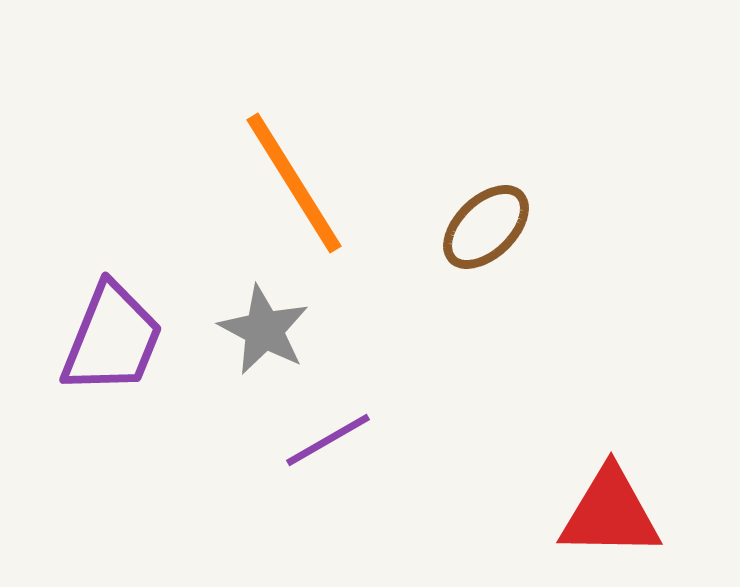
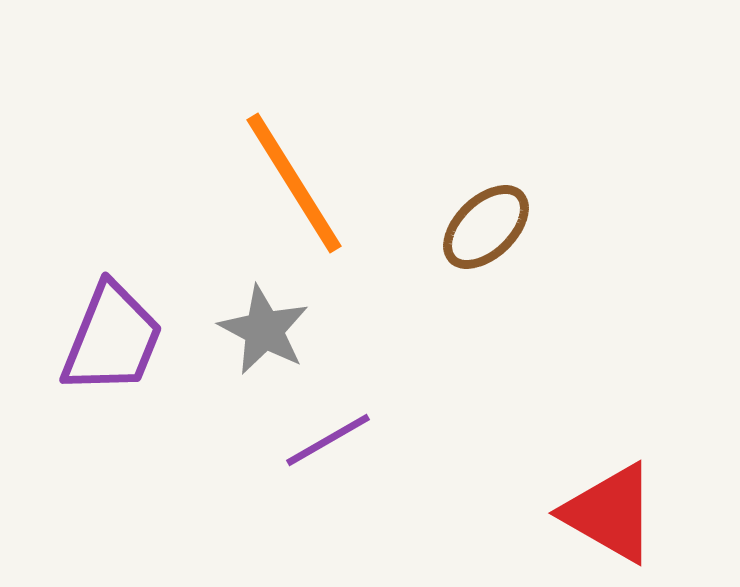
red triangle: rotated 29 degrees clockwise
